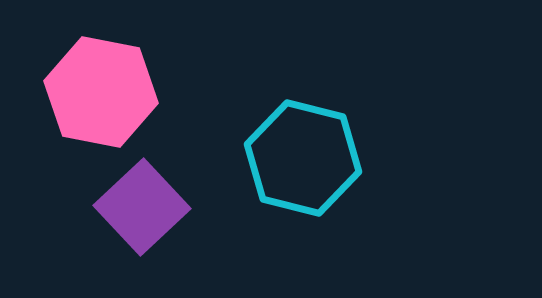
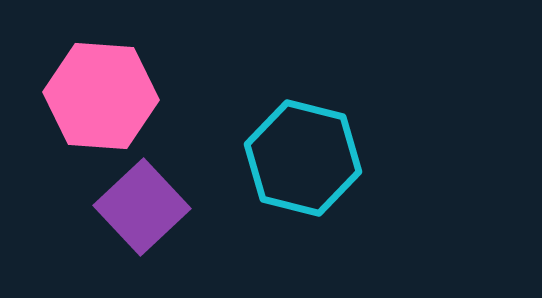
pink hexagon: moved 4 px down; rotated 7 degrees counterclockwise
